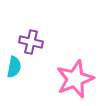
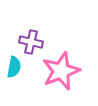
pink star: moved 14 px left, 8 px up
